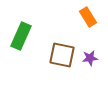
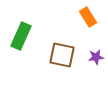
purple star: moved 6 px right, 1 px up
